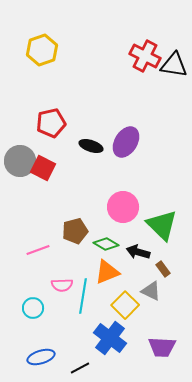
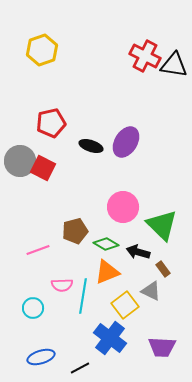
yellow square: rotated 8 degrees clockwise
